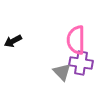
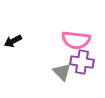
pink semicircle: rotated 84 degrees counterclockwise
purple cross: moved 1 px right, 1 px up
